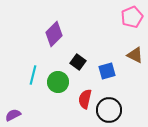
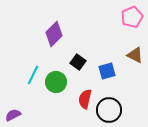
cyan line: rotated 12 degrees clockwise
green circle: moved 2 px left
